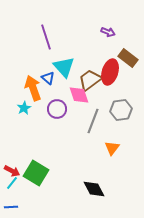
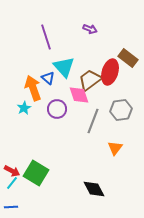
purple arrow: moved 18 px left, 3 px up
orange triangle: moved 3 px right
